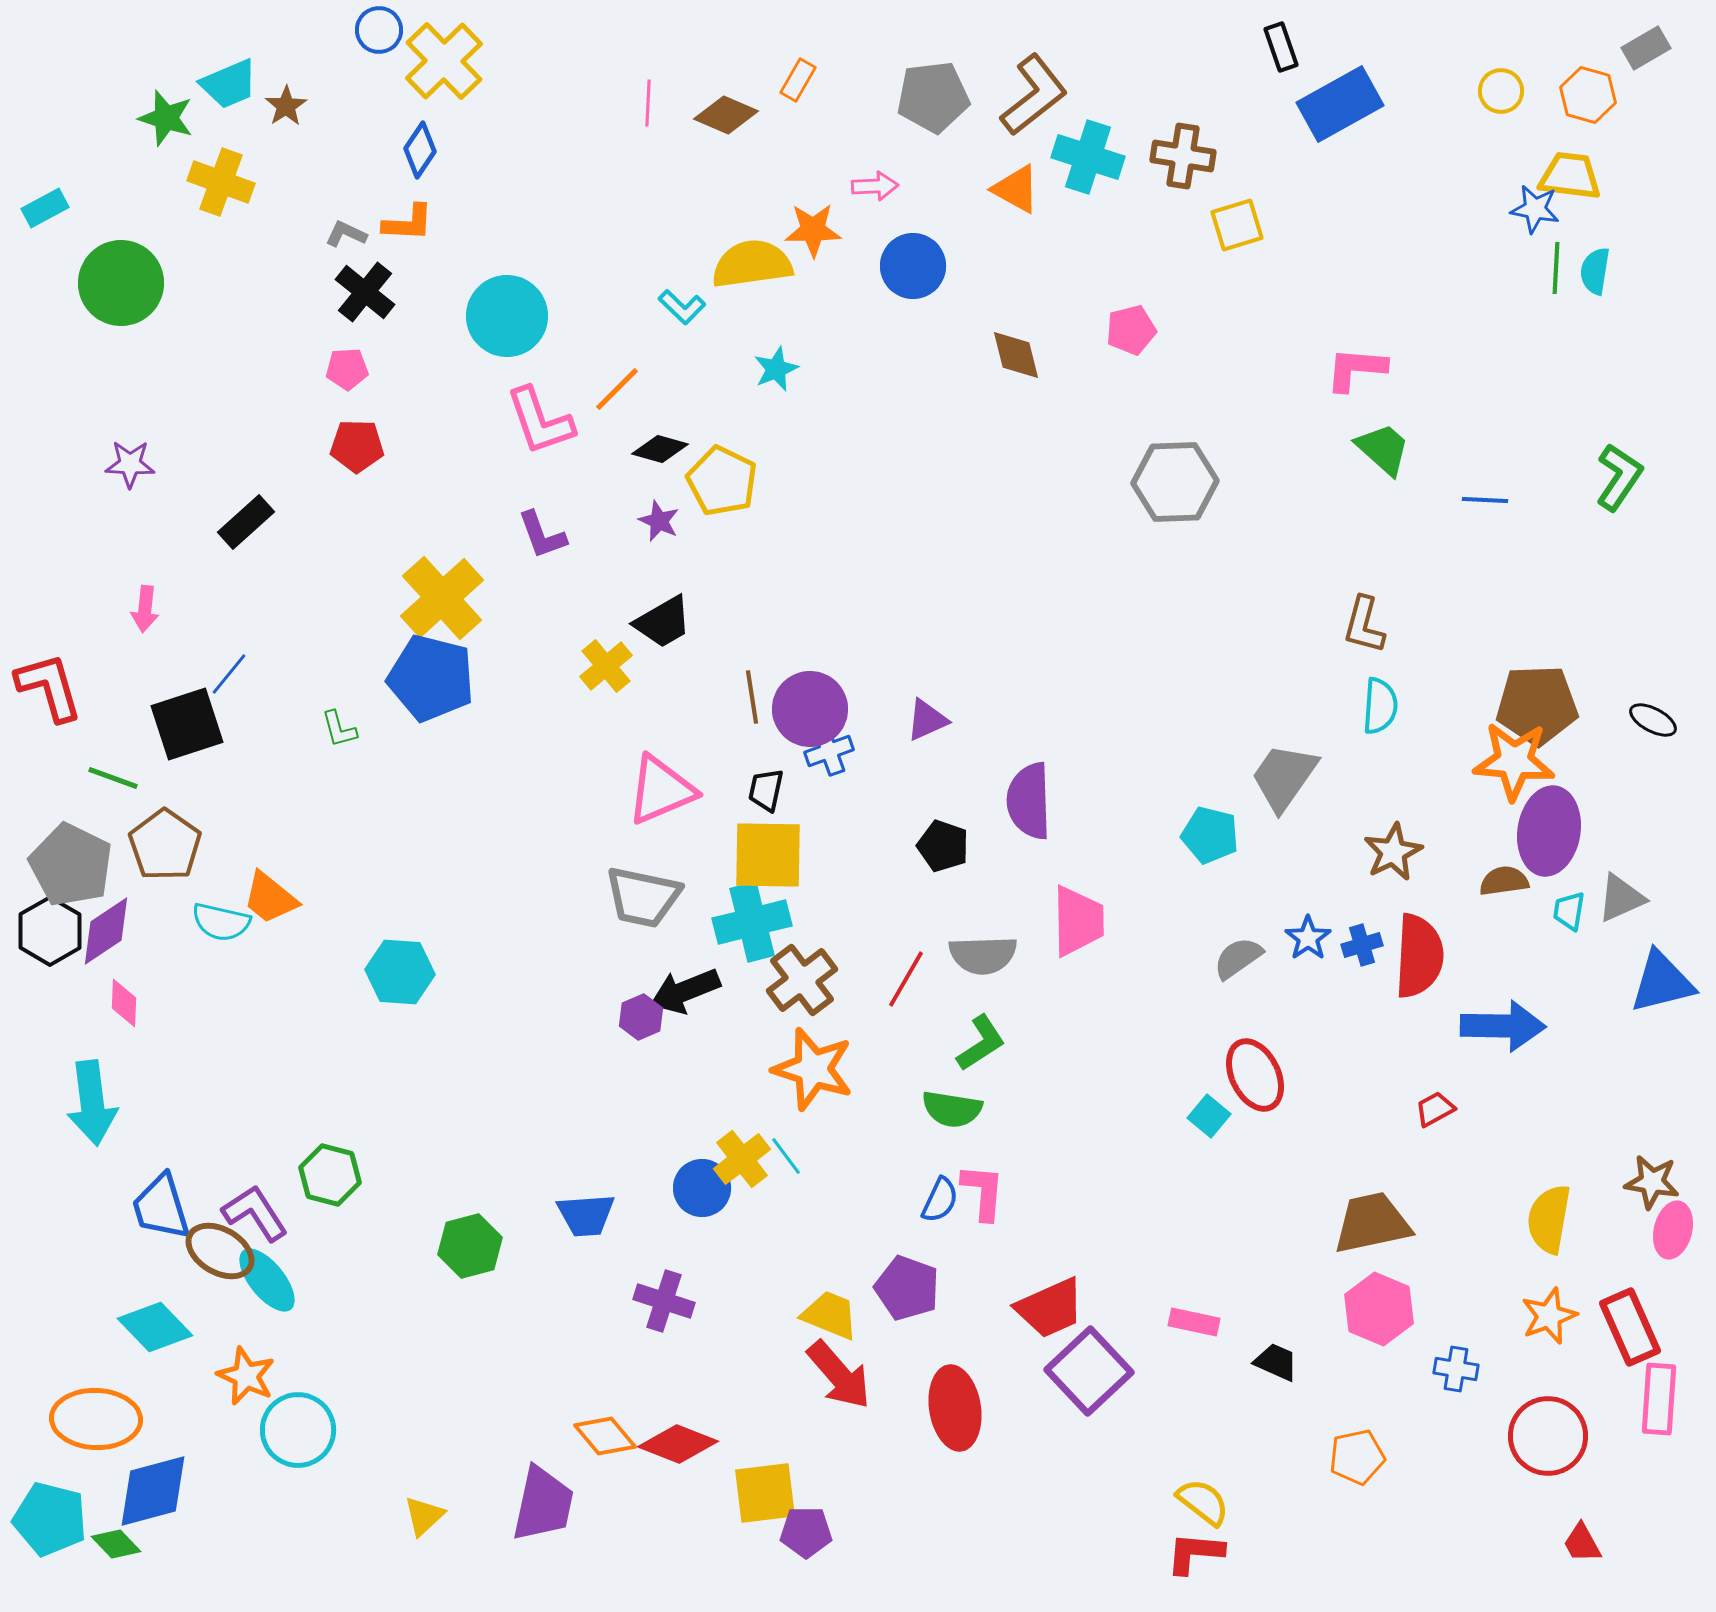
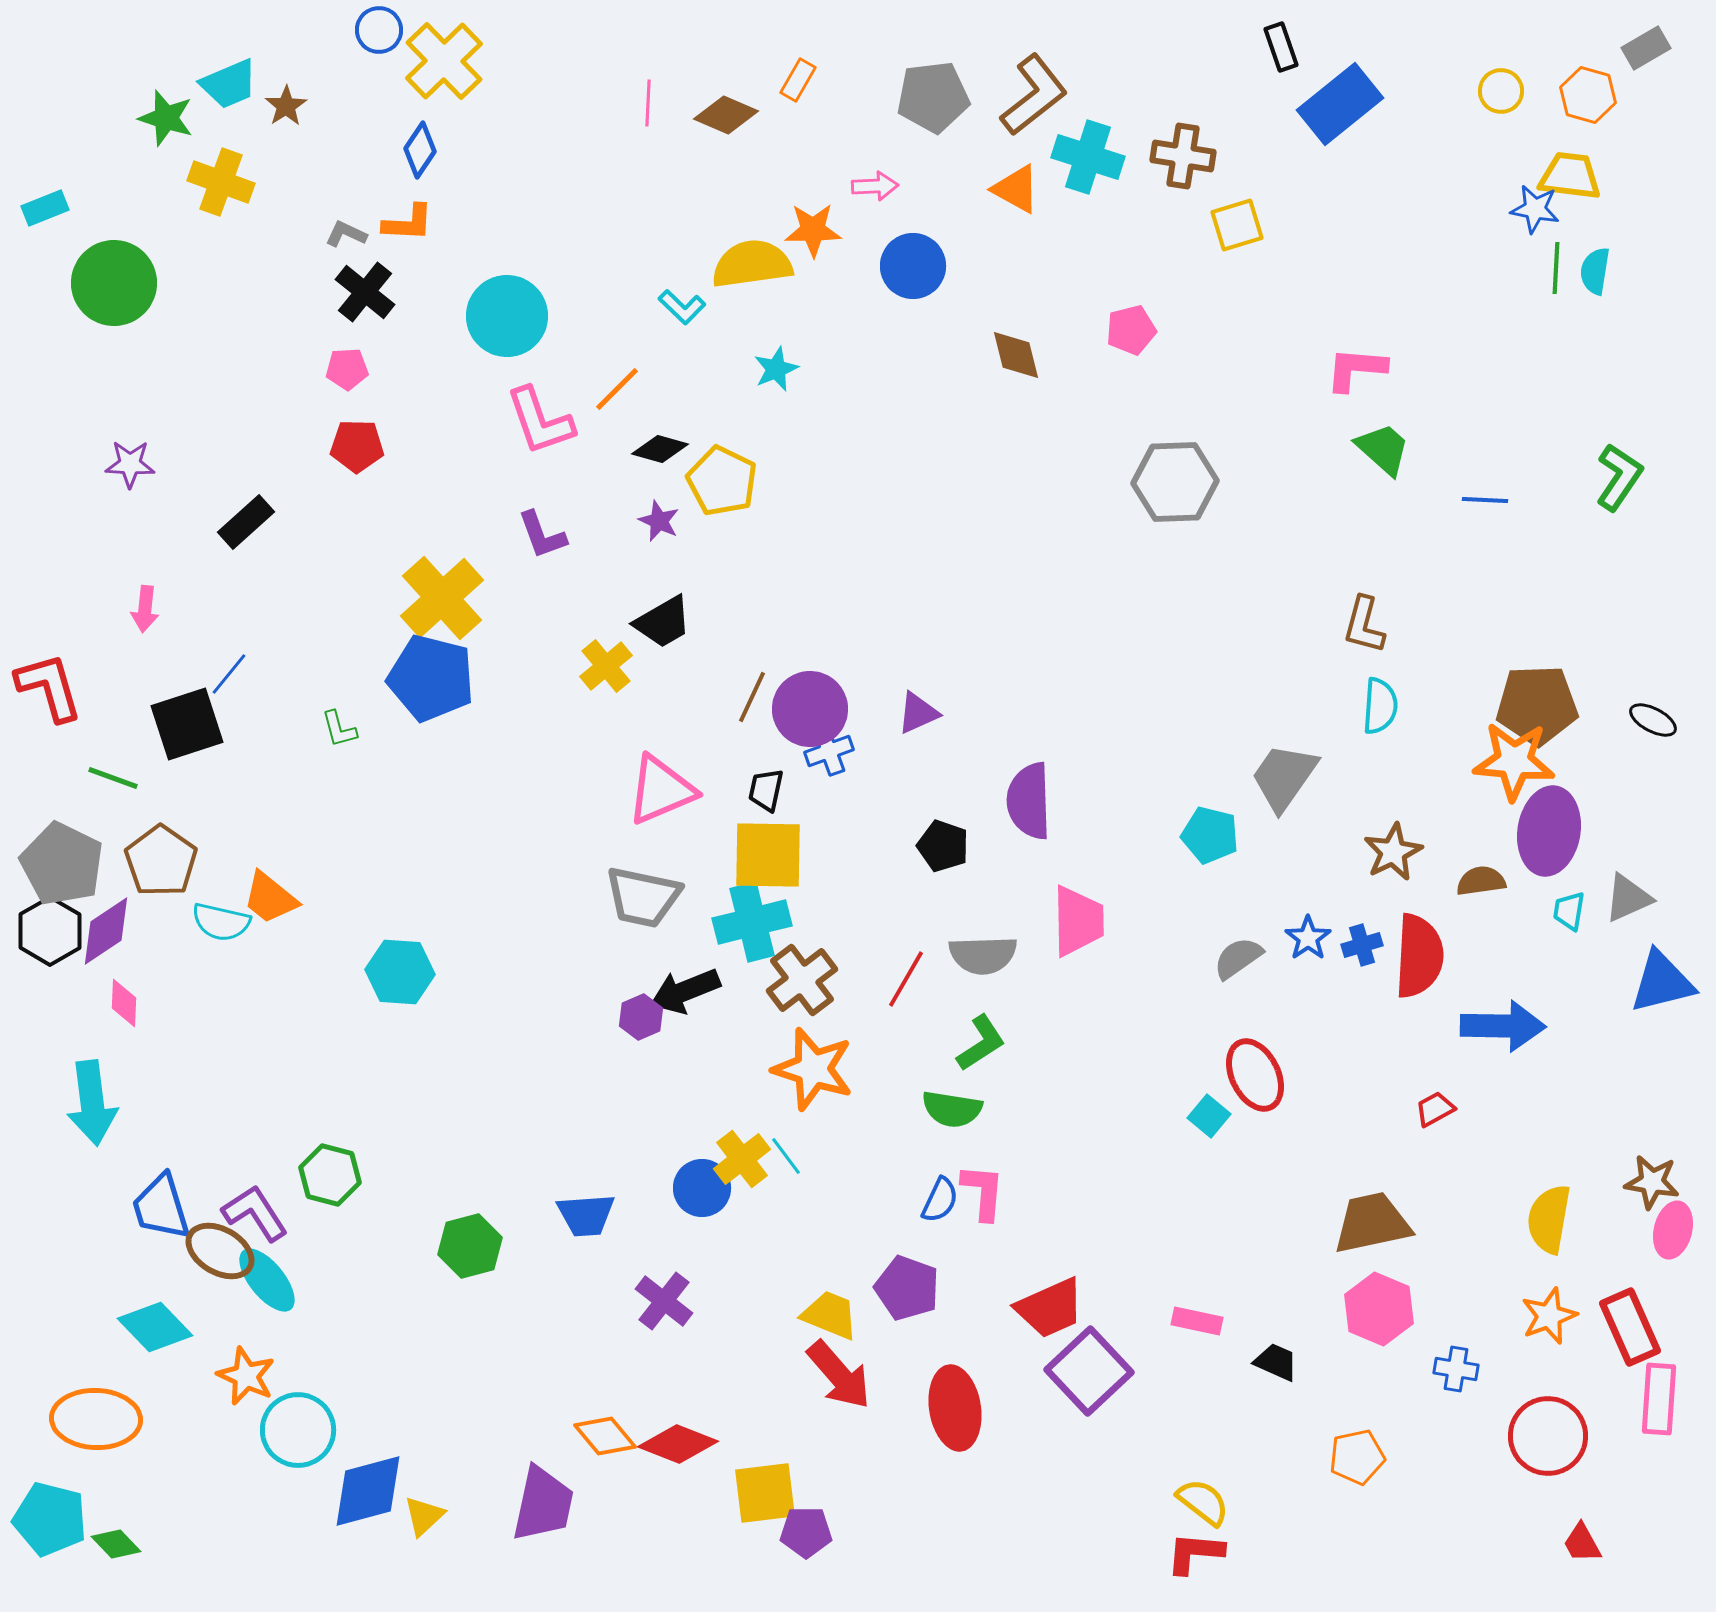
blue rectangle at (1340, 104): rotated 10 degrees counterclockwise
cyan rectangle at (45, 208): rotated 6 degrees clockwise
green circle at (121, 283): moved 7 px left
brown line at (752, 697): rotated 34 degrees clockwise
purple triangle at (927, 720): moved 9 px left, 7 px up
brown pentagon at (165, 845): moved 4 px left, 16 px down
gray pentagon at (71, 865): moved 9 px left, 1 px up
brown semicircle at (1504, 881): moved 23 px left
gray triangle at (1621, 898): moved 7 px right
purple cross at (664, 1301): rotated 20 degrees clockwise
pink rectangle at (1194, 1322): moved 3 px right, 1 px up
blue diamond at (153, 1491): moved 215 px right
